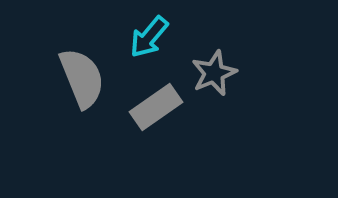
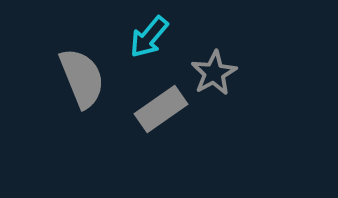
gray star: rotated 6 degrees counterclockwise
gray rectangle: moved 5 px right, 2 px down
